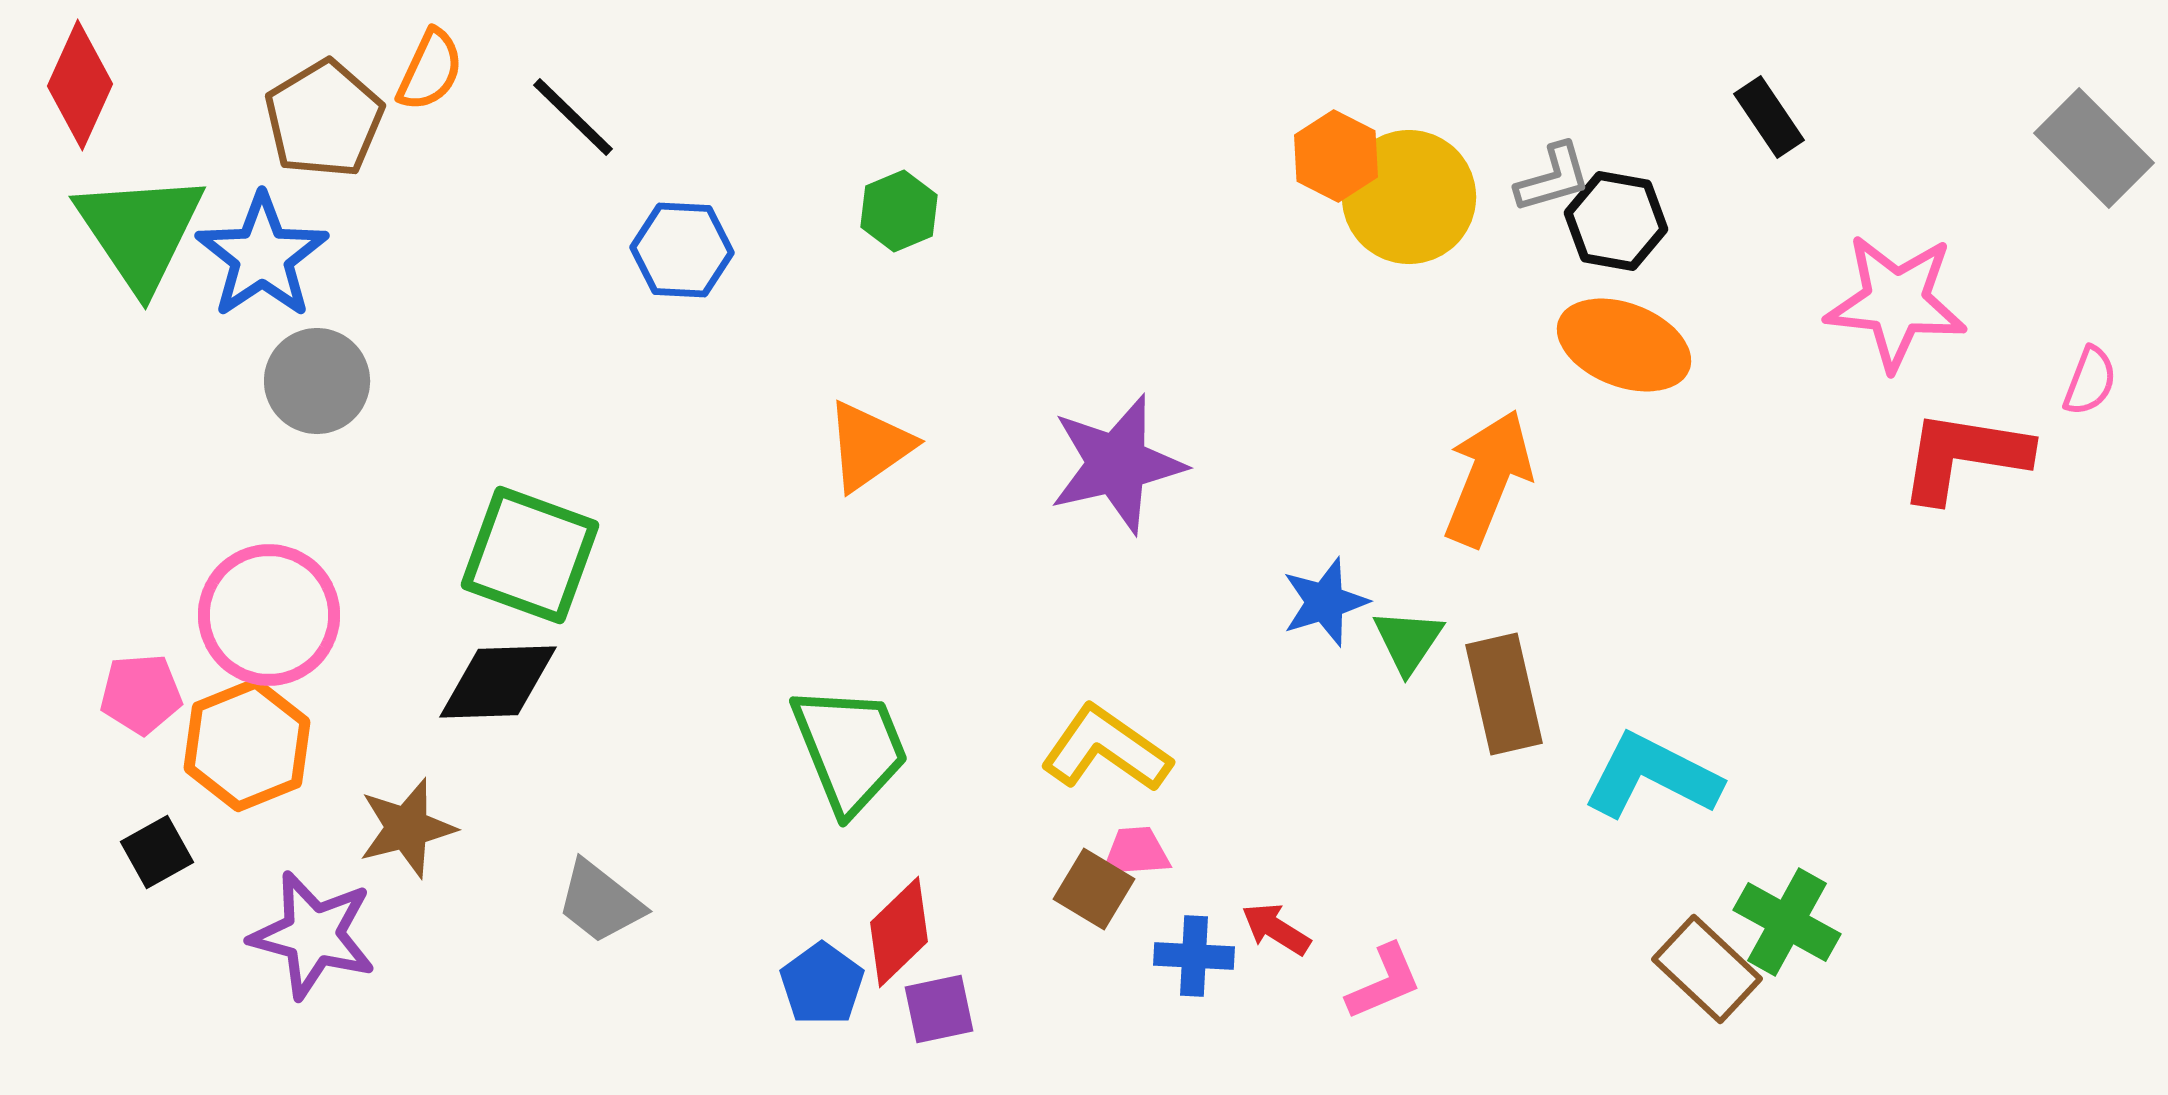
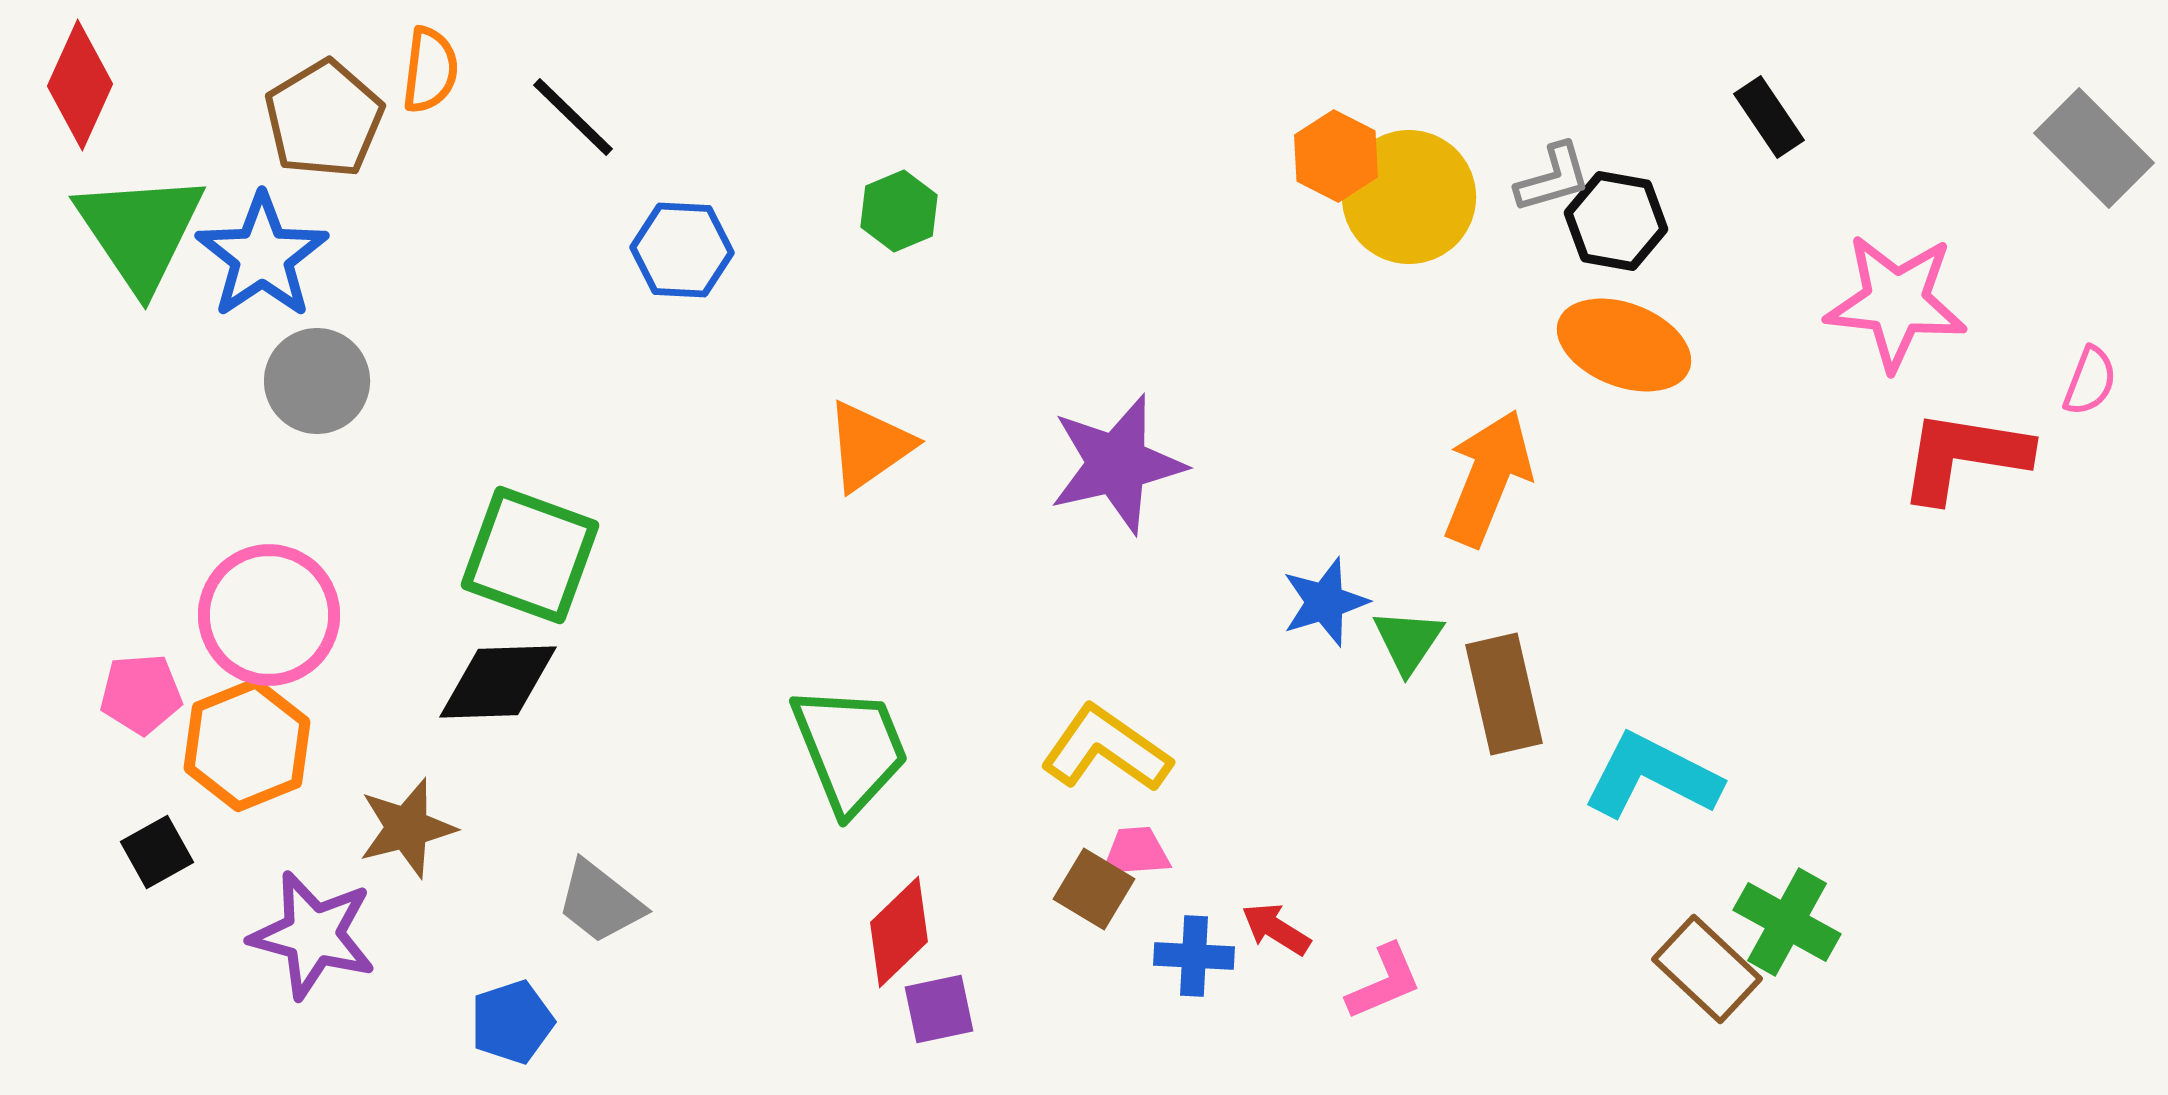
orange semicircle at (430, 70): rotated 18 degrees counterclockwise
blue pentagon at (822, 984): moved 310 px left, 38 px down; rotated 18 degrees clockwise
